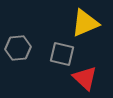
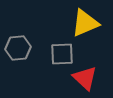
gray square: rotated 15 degrees counterclockwise
